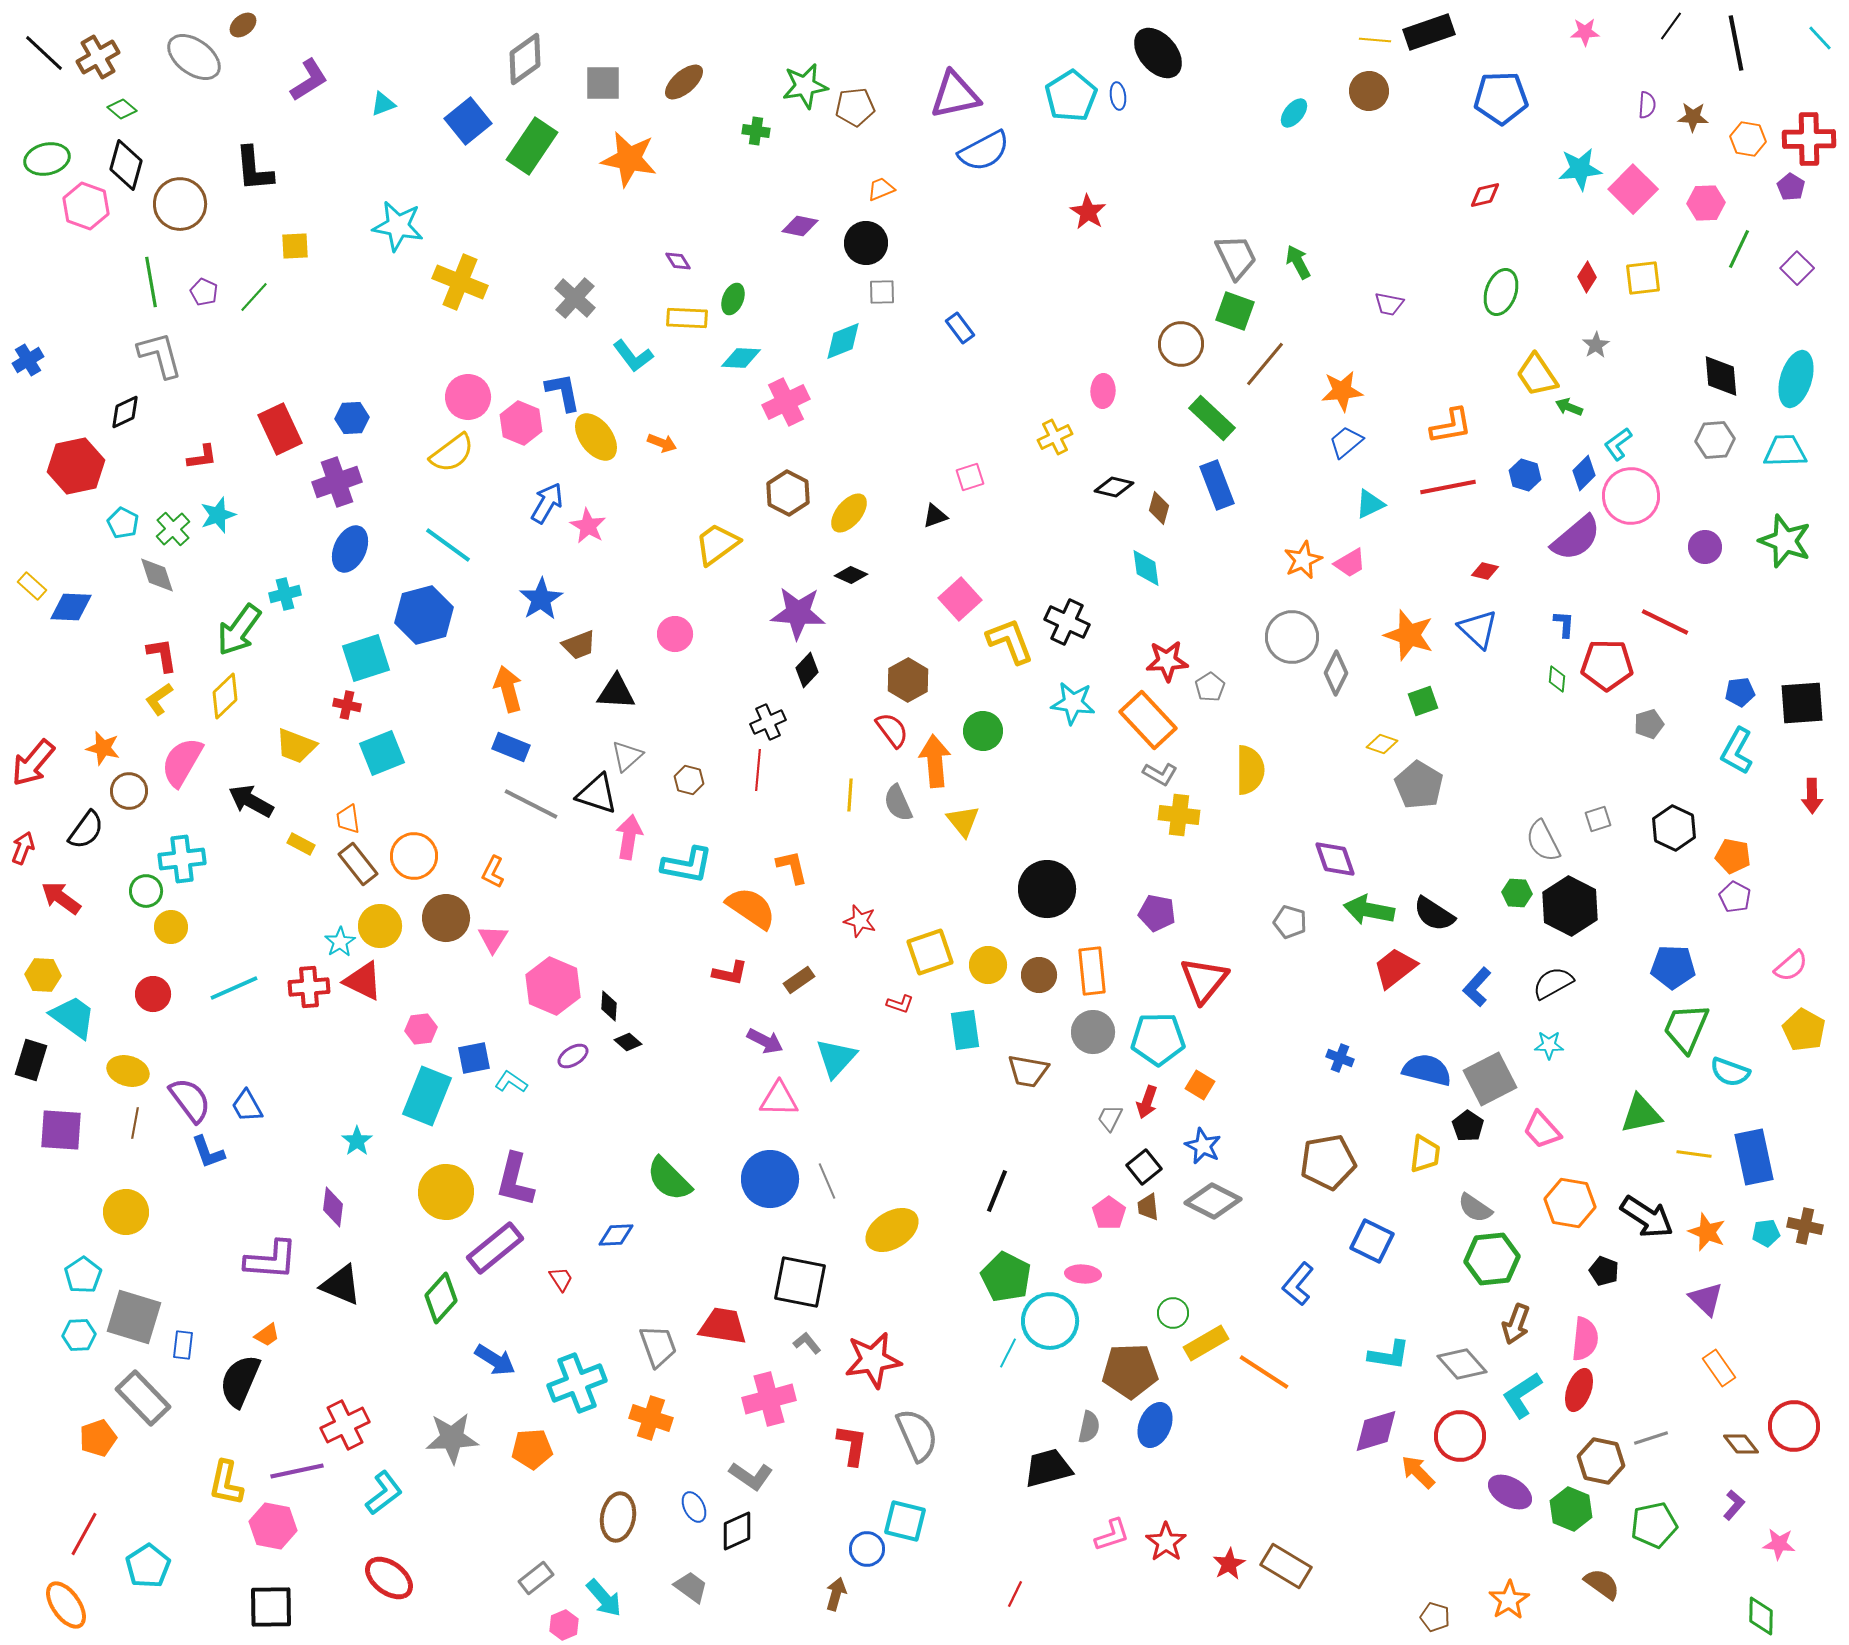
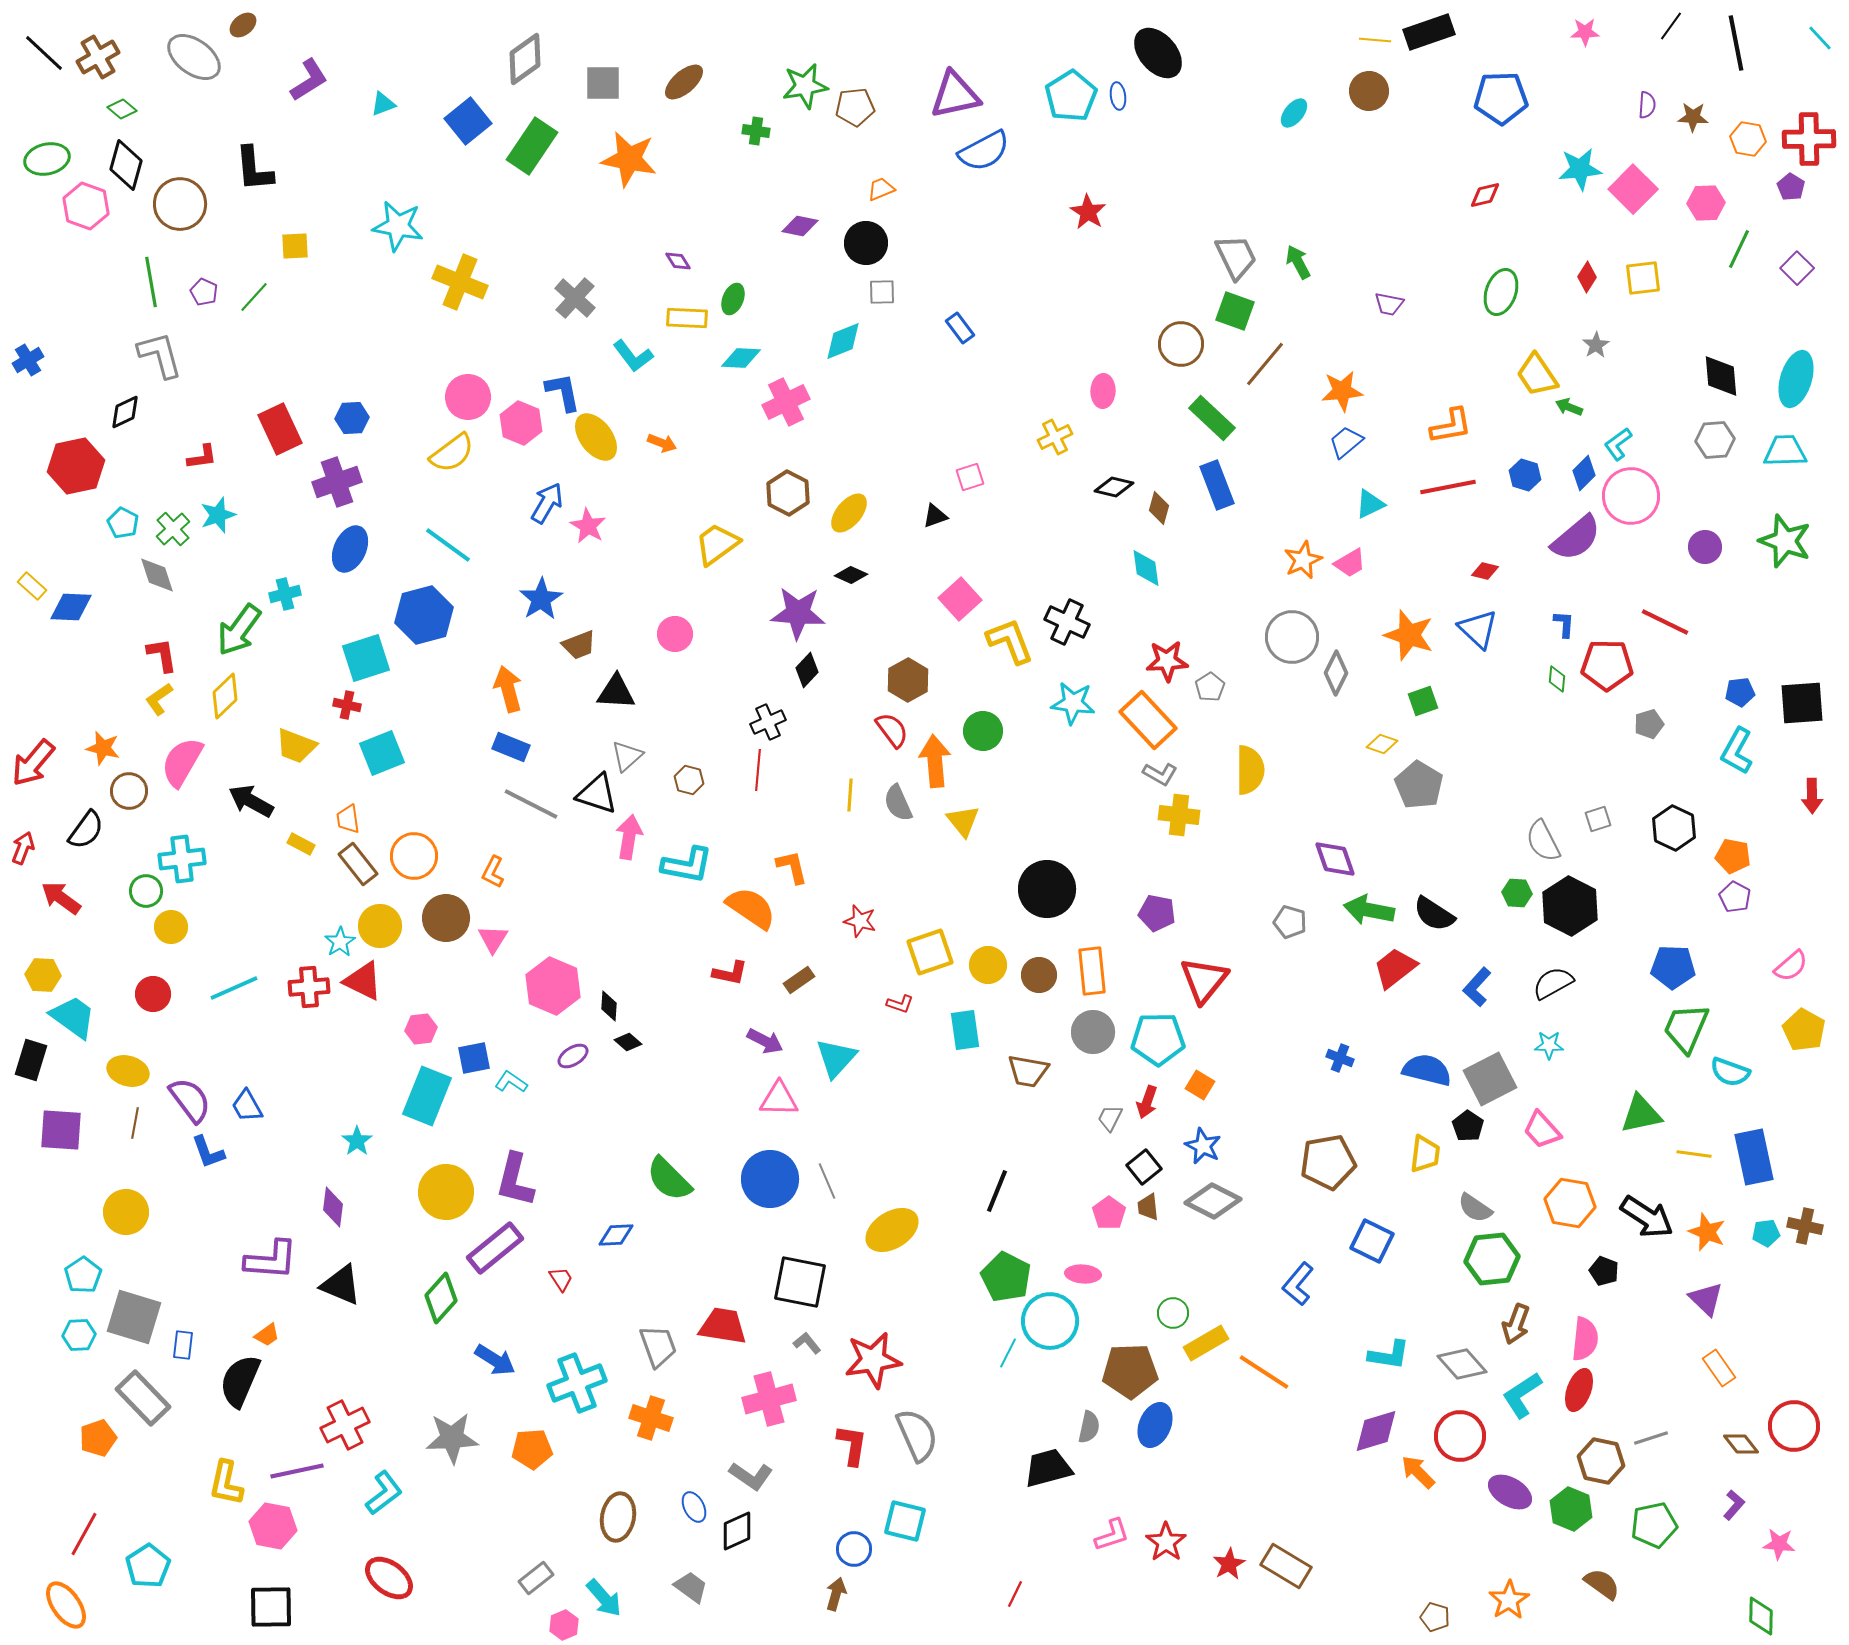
blue circle at (867, 1549): moved 13 px left
